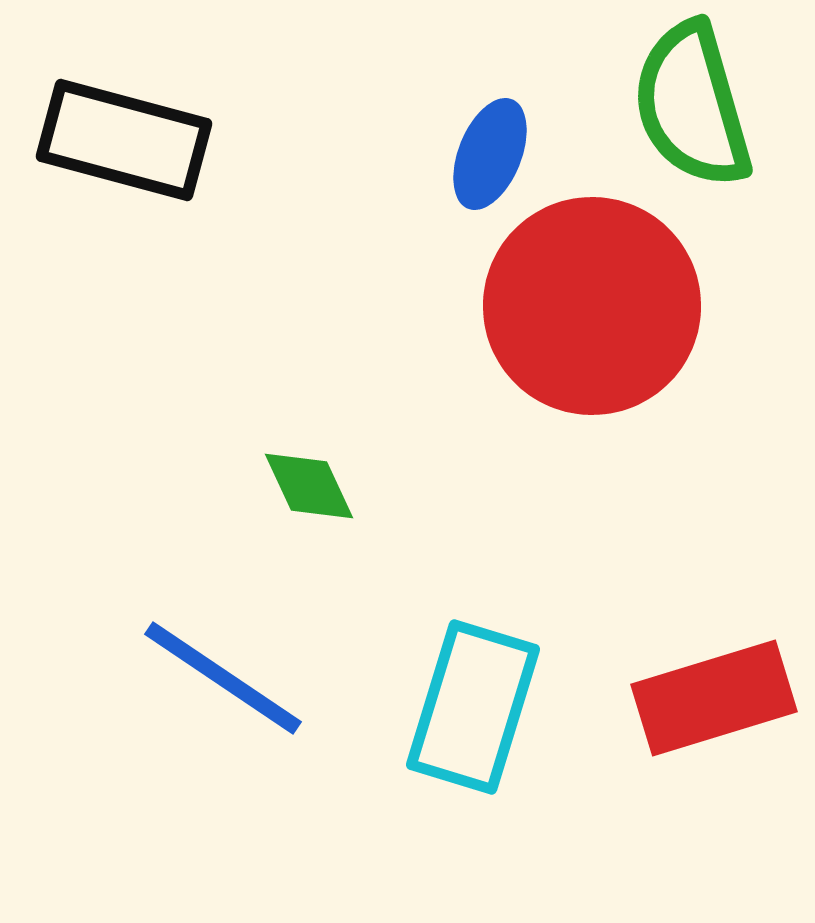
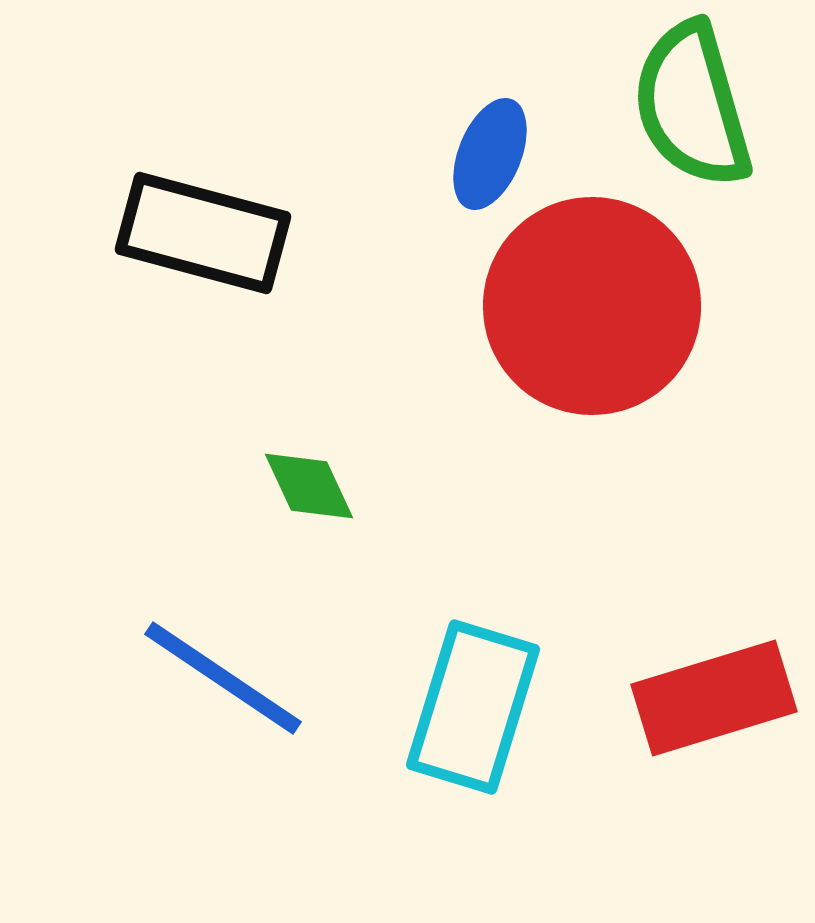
black rectangle: moved 79 px right, 93 px down
